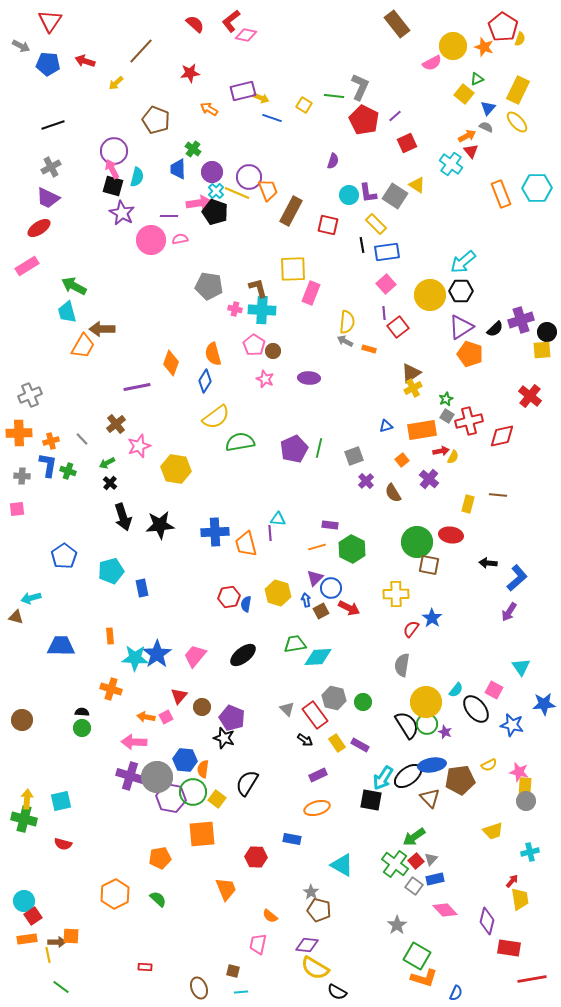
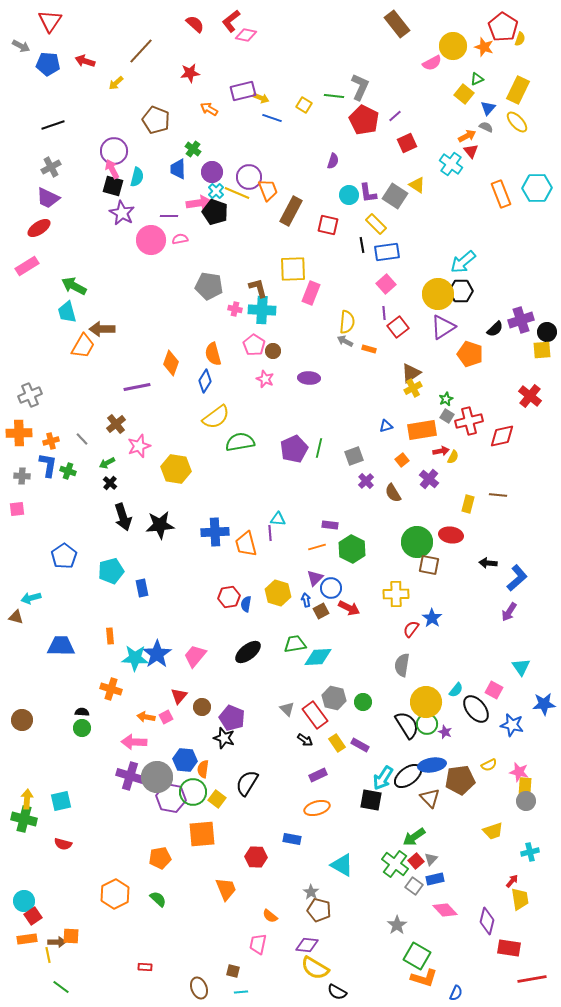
yellow circle at (430, 295): moved 8 px right, 1 px up
purple triangle at (461, 327): moved 18 px left
black ellipse at (243, 655): moved 5 px right, 3 px up
